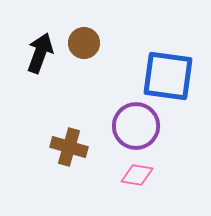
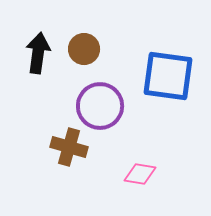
brown circle: moved 6 px down
black arrow: moved 2 px left; rotated 12 degrees counterclockwise
purple circle: moved 36 px left, 20 px up
pink diamond: moved 3 px right, 1 px up
